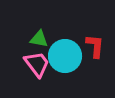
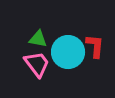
green triangle: moved 1 px left
cyan circle: moved 3 px right, 4 px up
